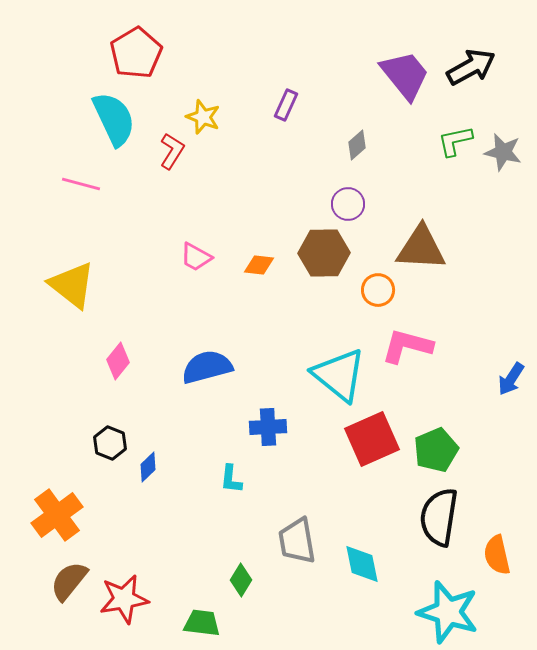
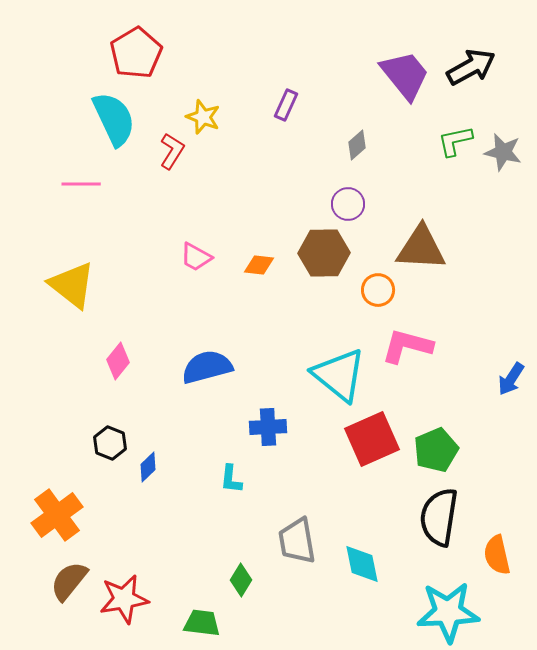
pink line: rotated 15 degrees counterclockwise
cyan star: rotated 20 degrees counterclockwise
